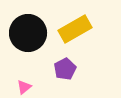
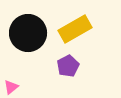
purple pentagon: moved 3 px right, 3 px up
pink triangle: moved 13 px left
